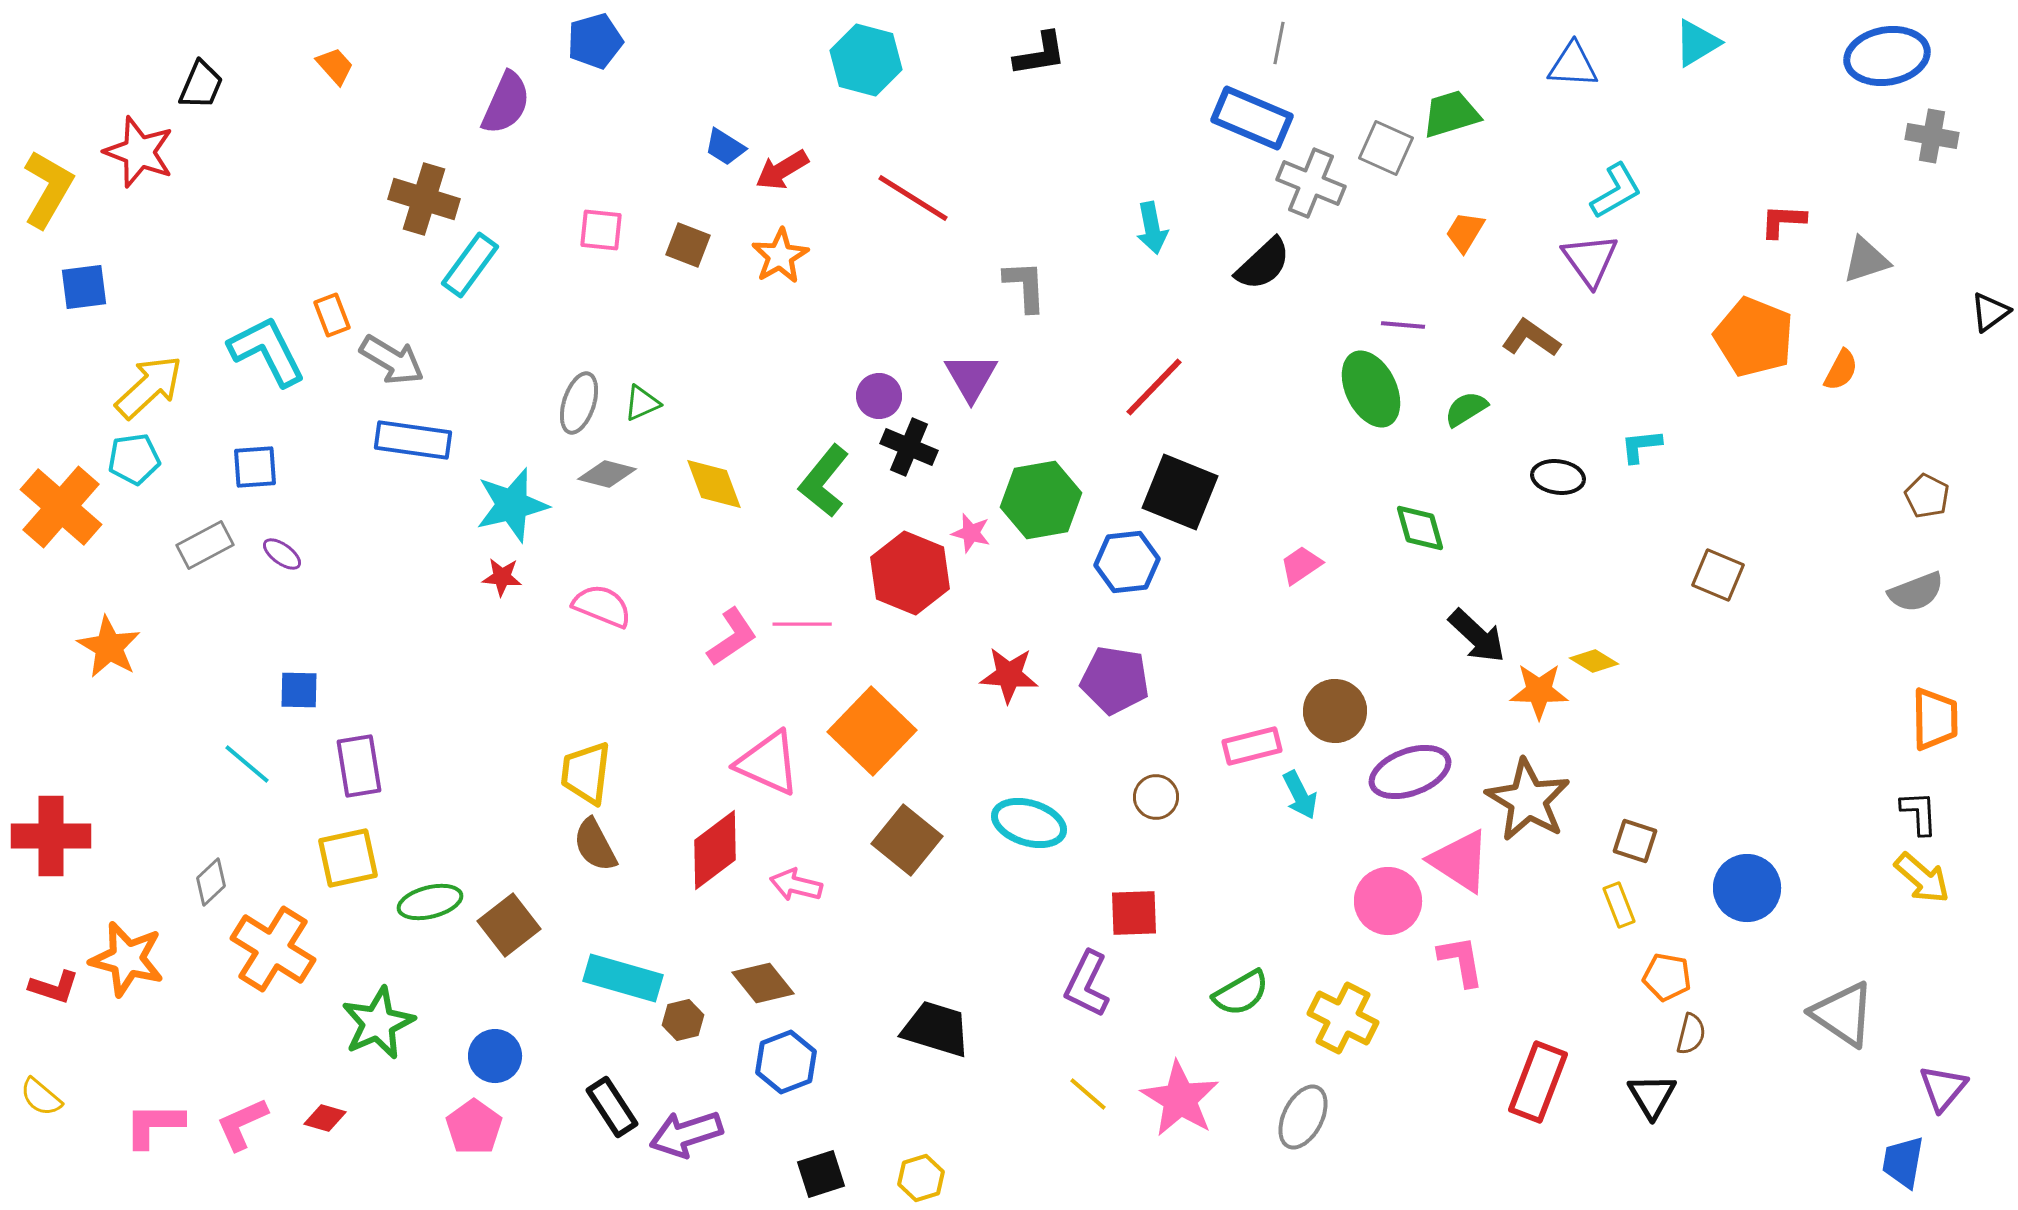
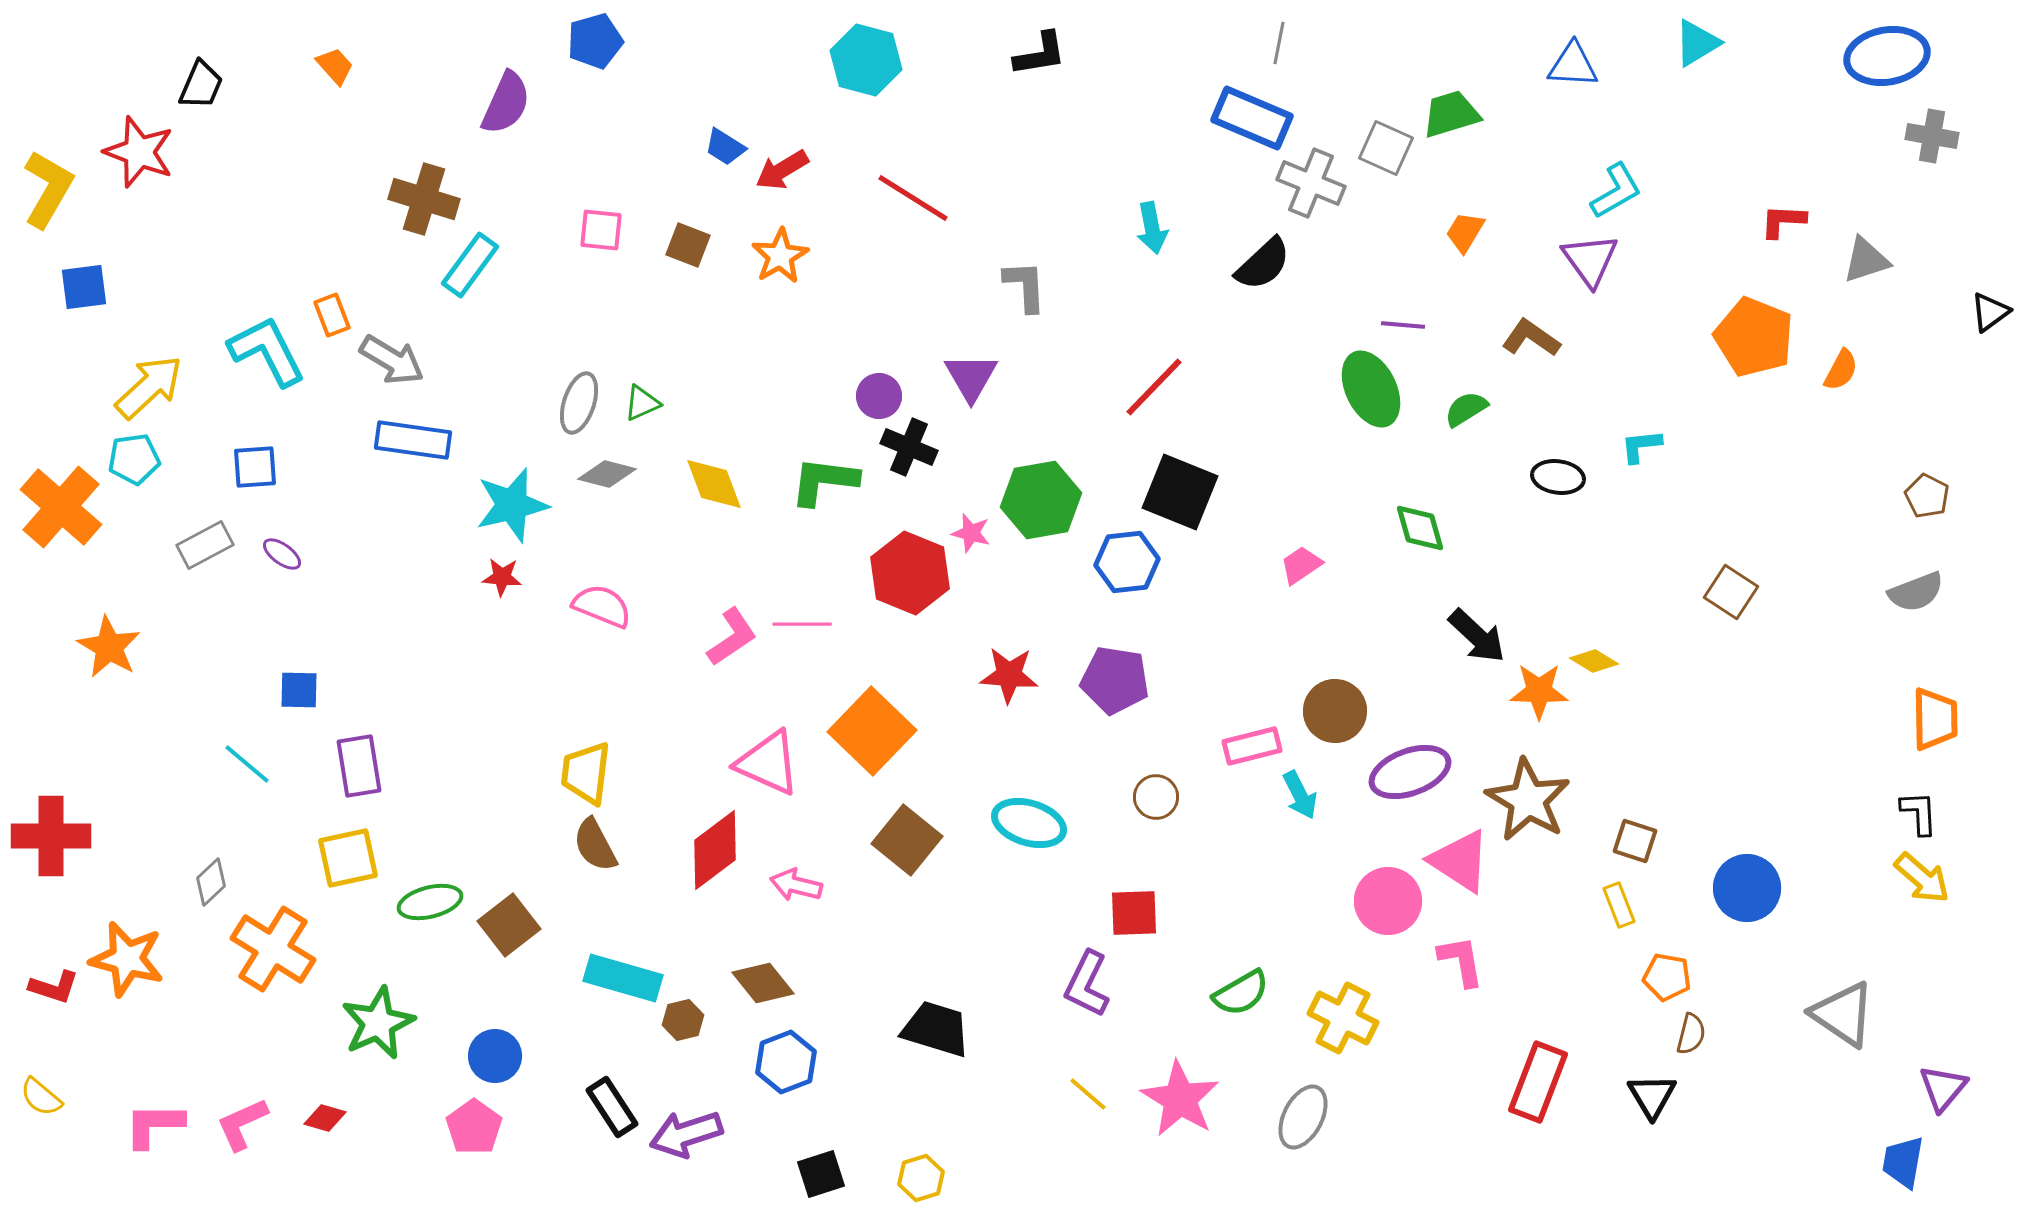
green L-shape at (824, 481): rotated 58 degrees clockwise
brown square at (1718, 575): moved 13 px right, 17 px down; rotated 10 degrees clockwise
